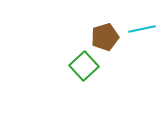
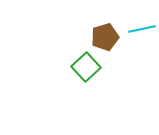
green square: moved 2 px right, 1 px down
